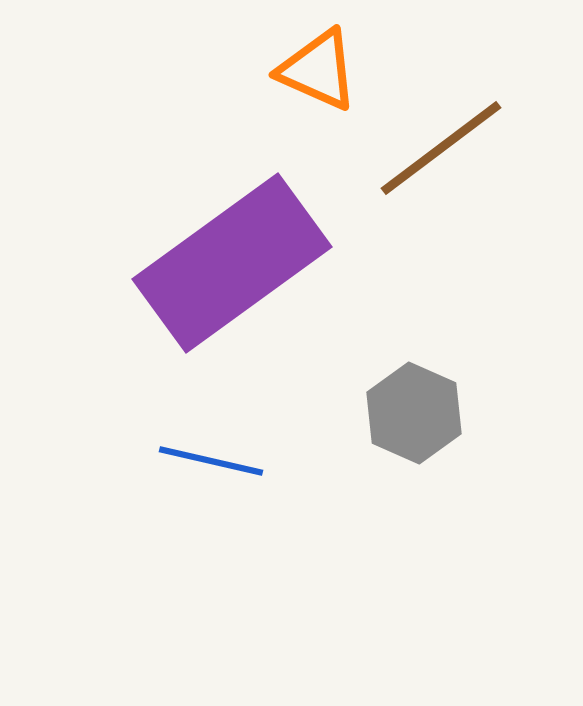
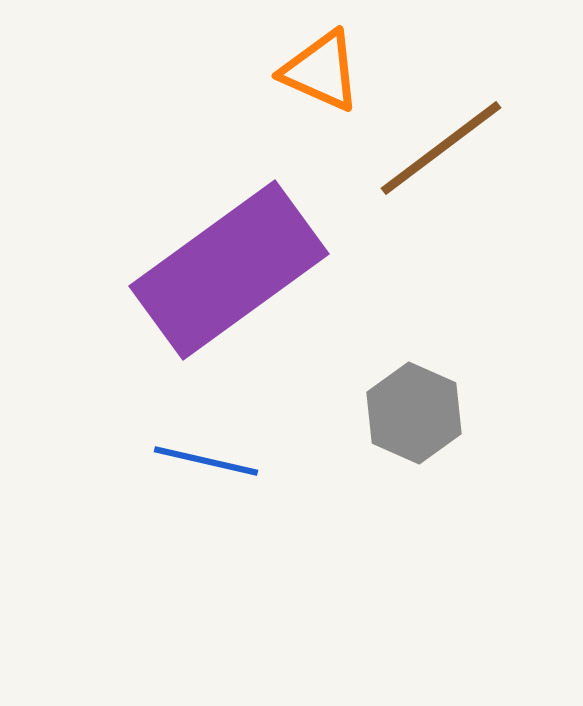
orange triangle: moved 3 px right, 1 px down
purple rectangle: moved 3 px left, 7 px down
blue line: moved 5 px left
